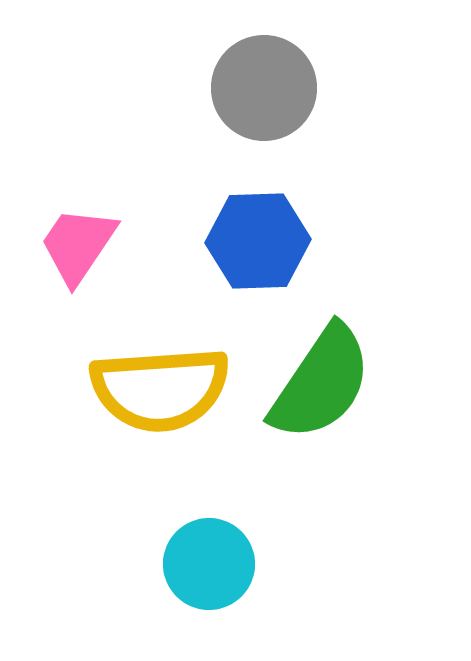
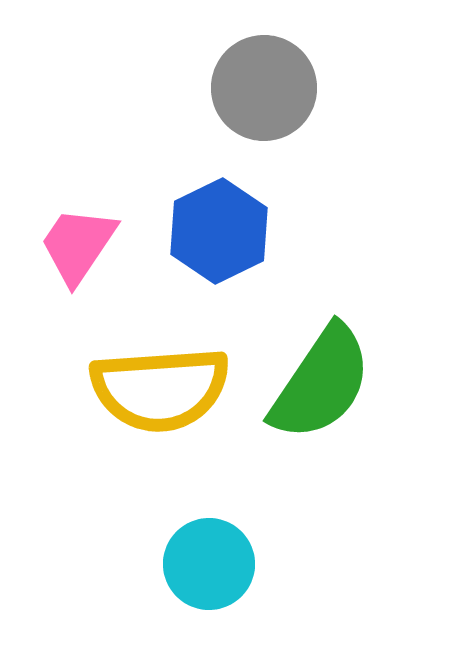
blue hexagon: moved 39 px left, 10 px up; rotated 24 degrees counterclockwise
